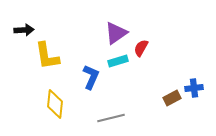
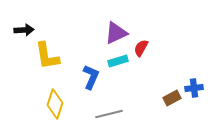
purple triangle: rotated 10 degrees clockwise
yellow diamond: rotated 12 degrees clockwise
gray line: moved 2 px left, 4 px up
